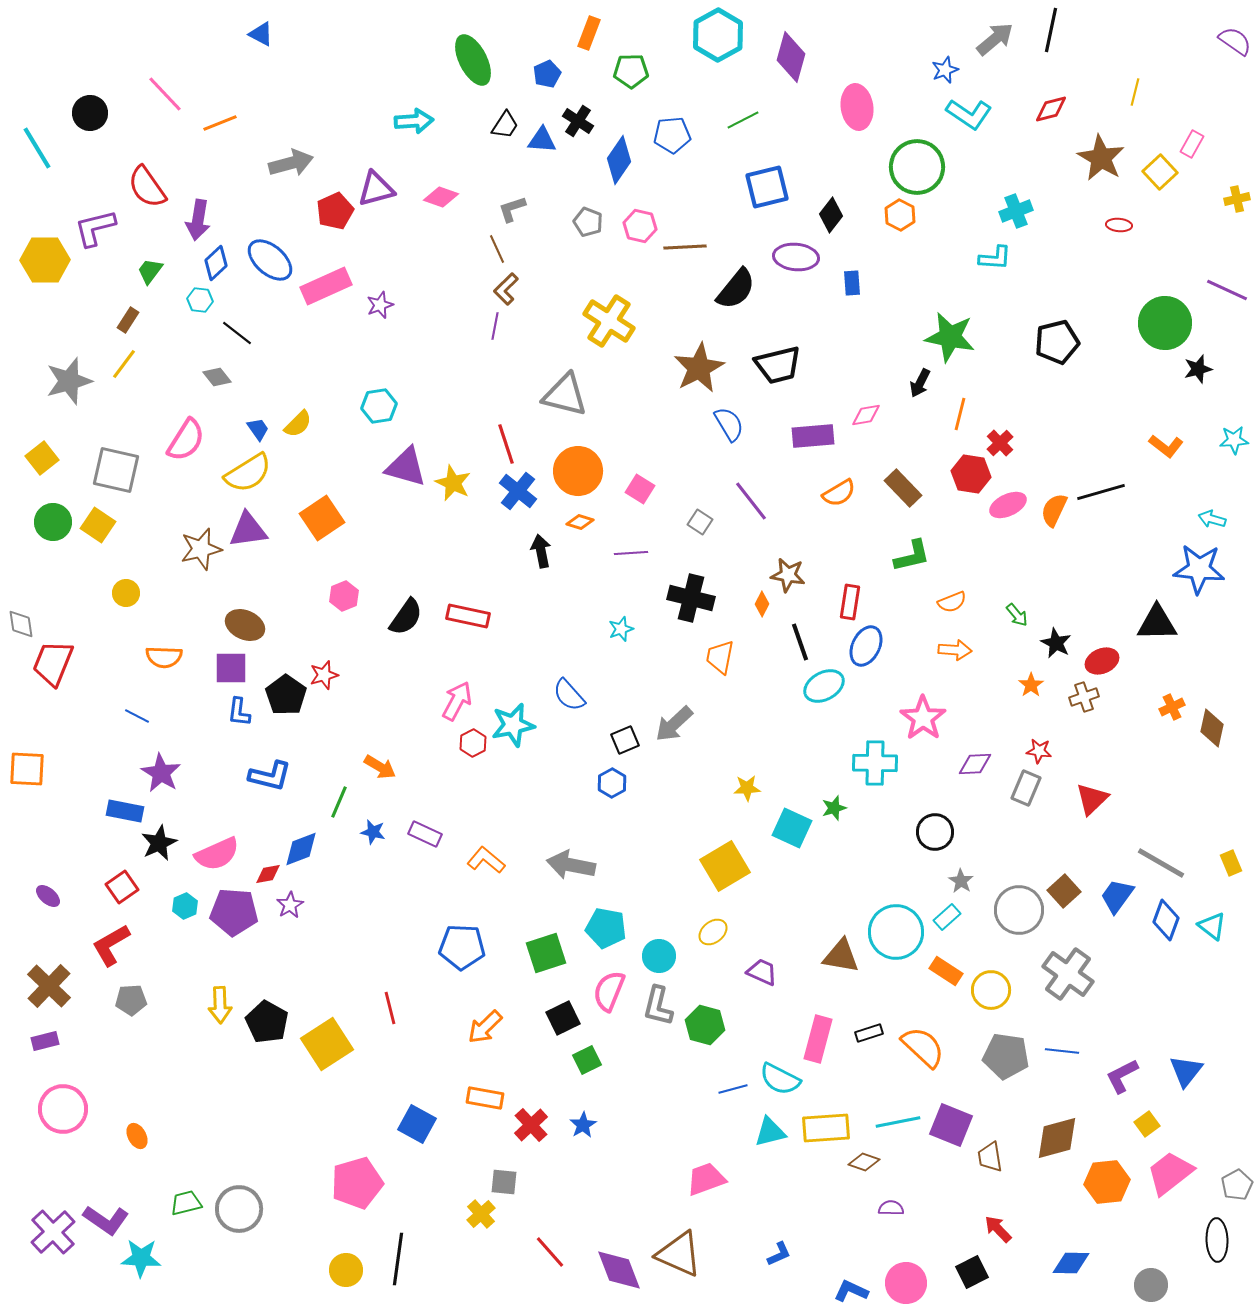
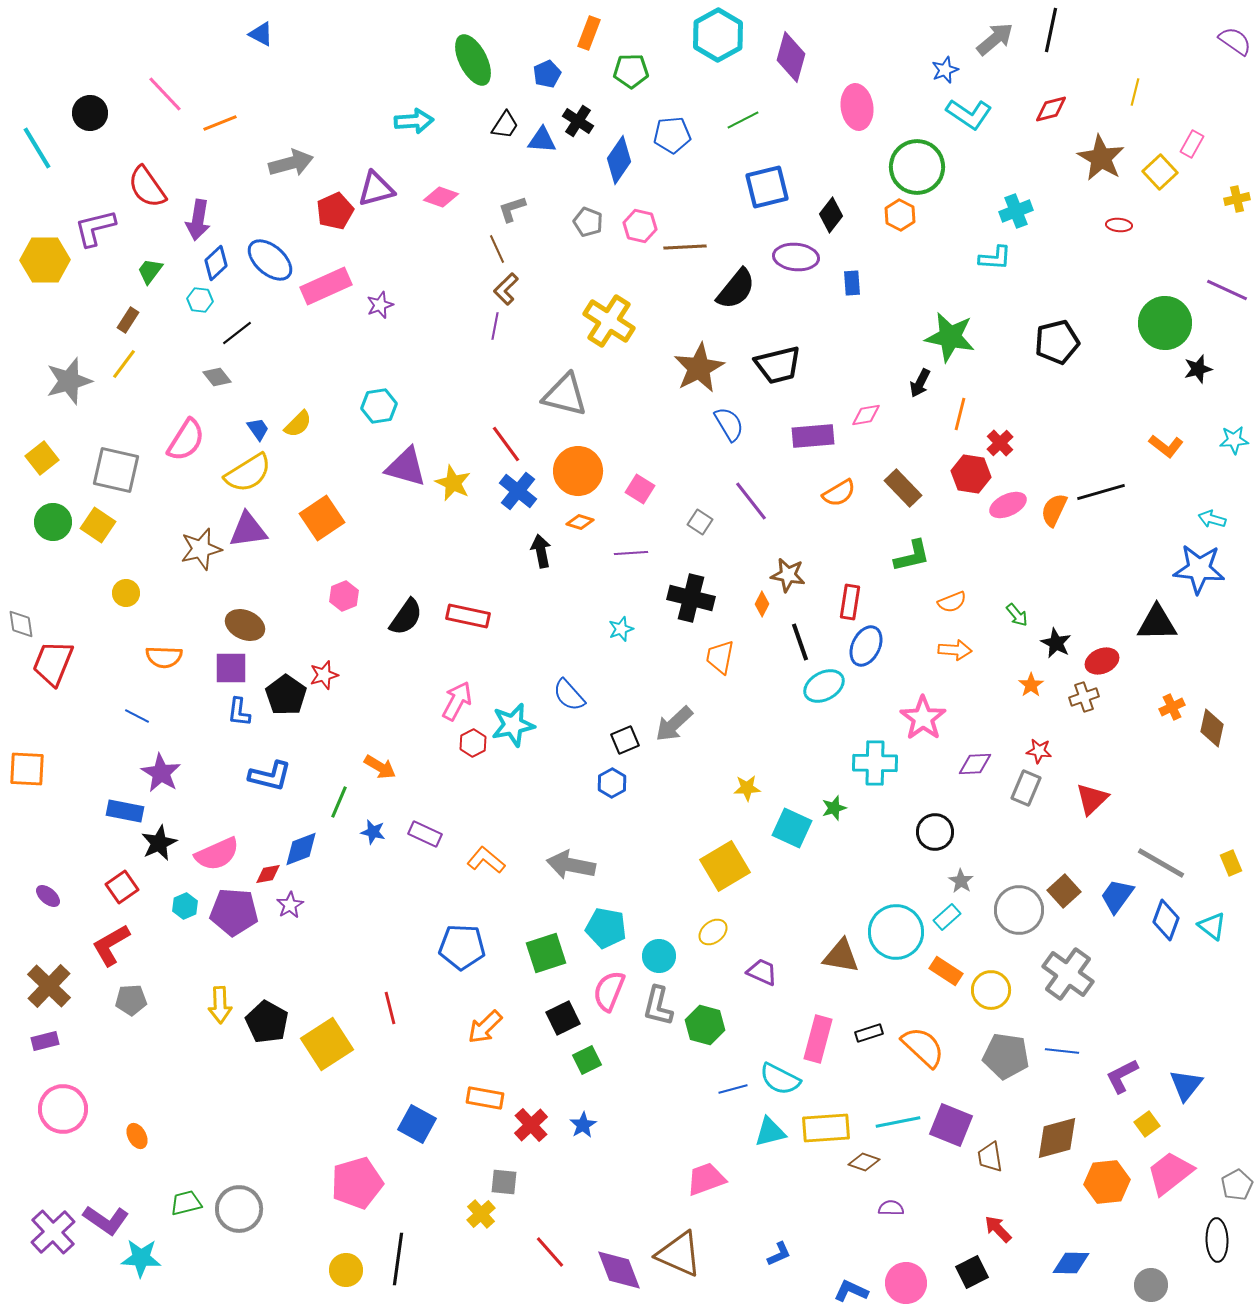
black line at (237, 333): rotated 76 degrees counterclockwise
red line at (506, 444): rotated 18 degrees counterclockwise
blue triangle at (1186, 1071): moved 14 px down
